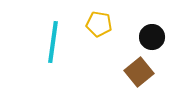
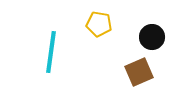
cyan line: moved 2 px left, 10 px down
brown square: rotated 16 degrees clockwise
